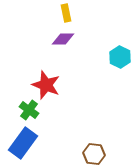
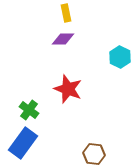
red star: moved 22 px right, 4 px down
